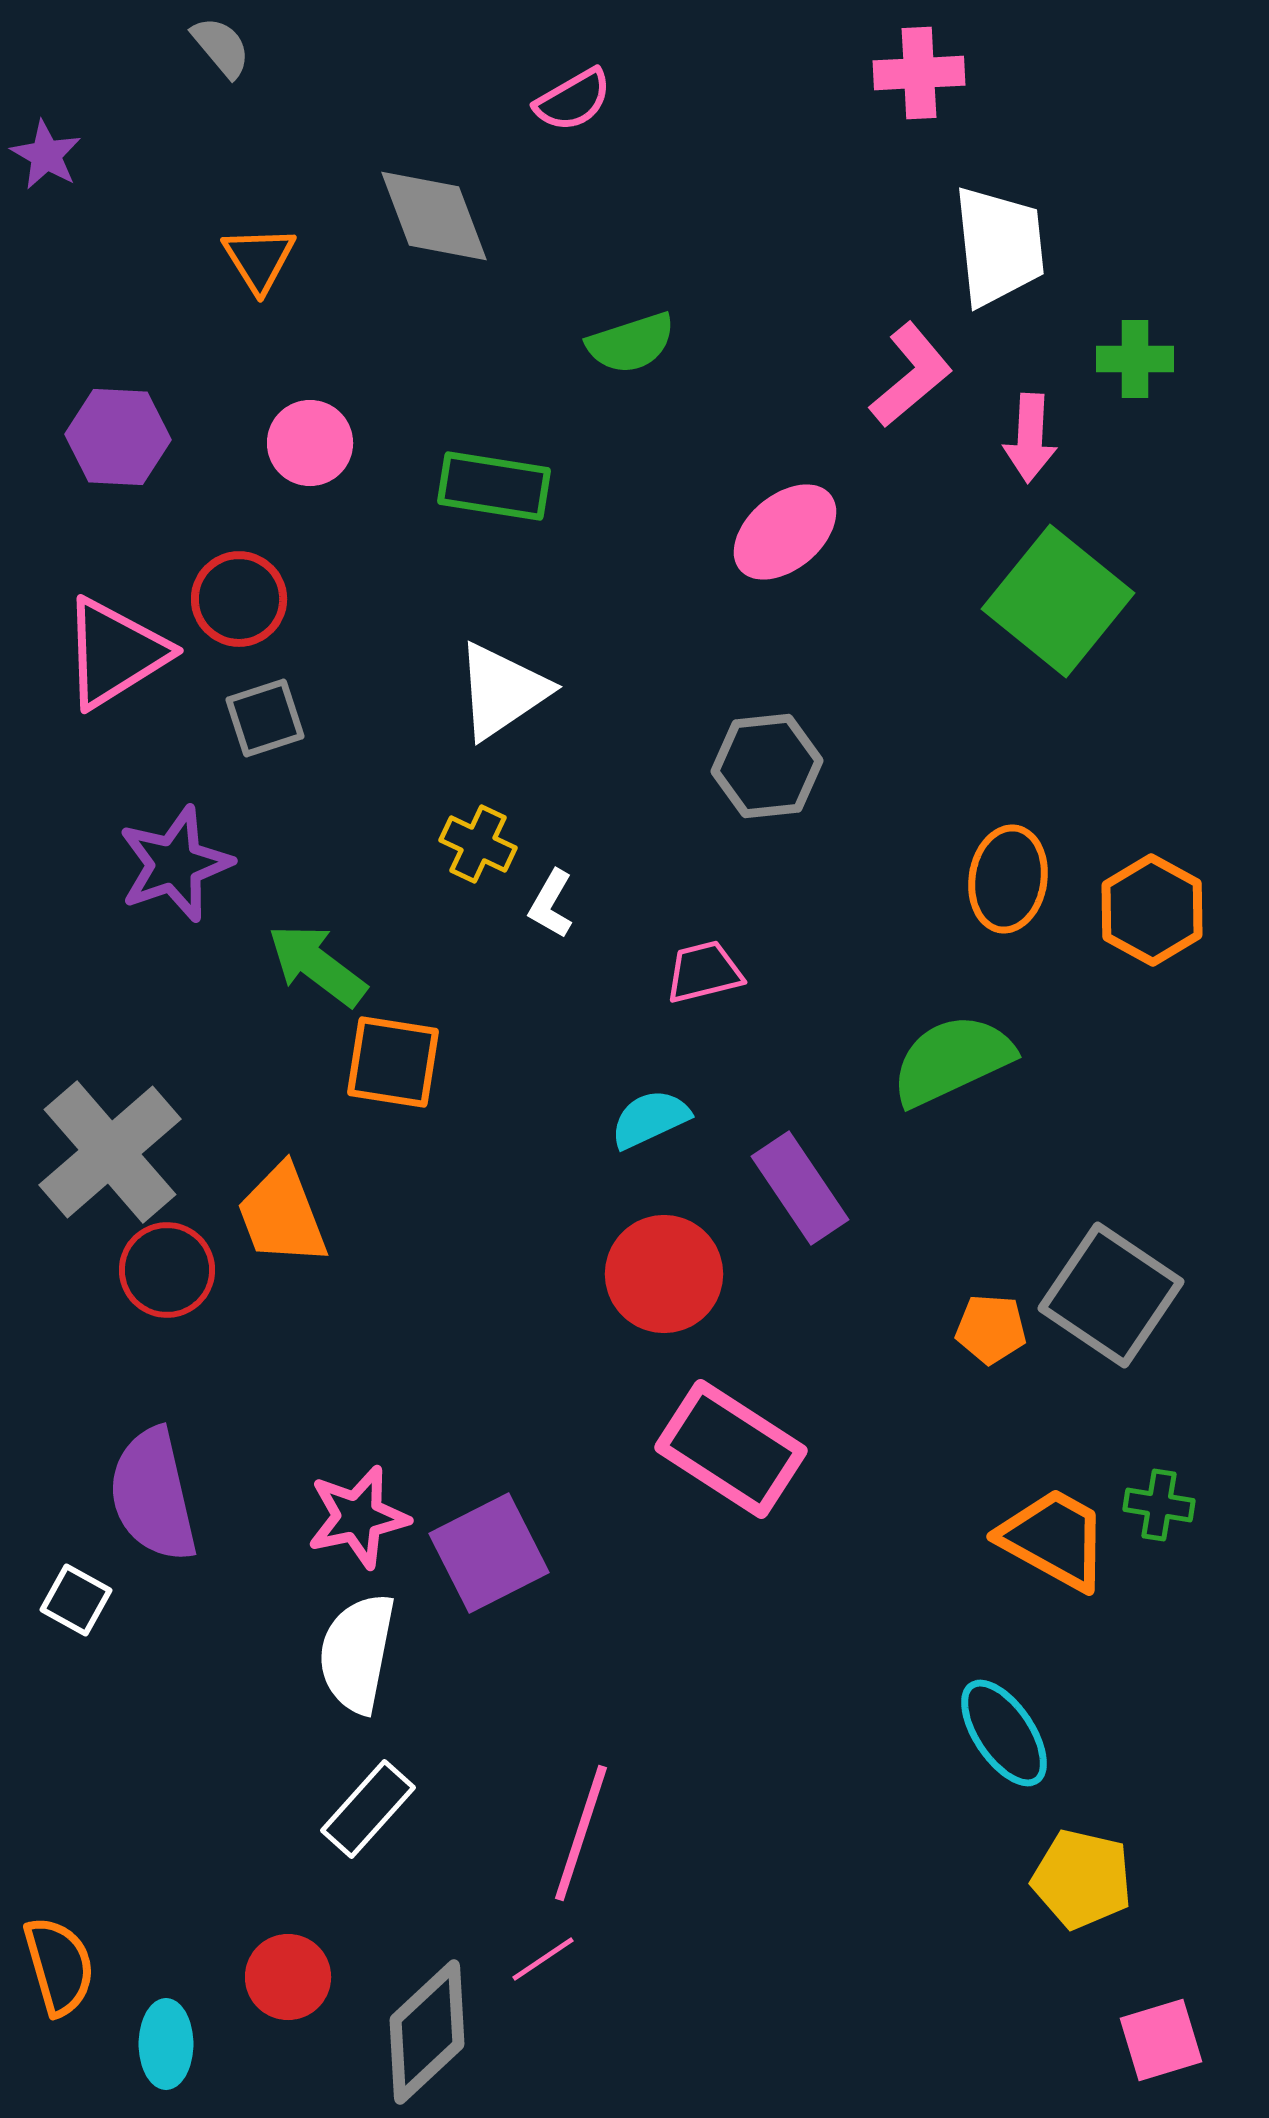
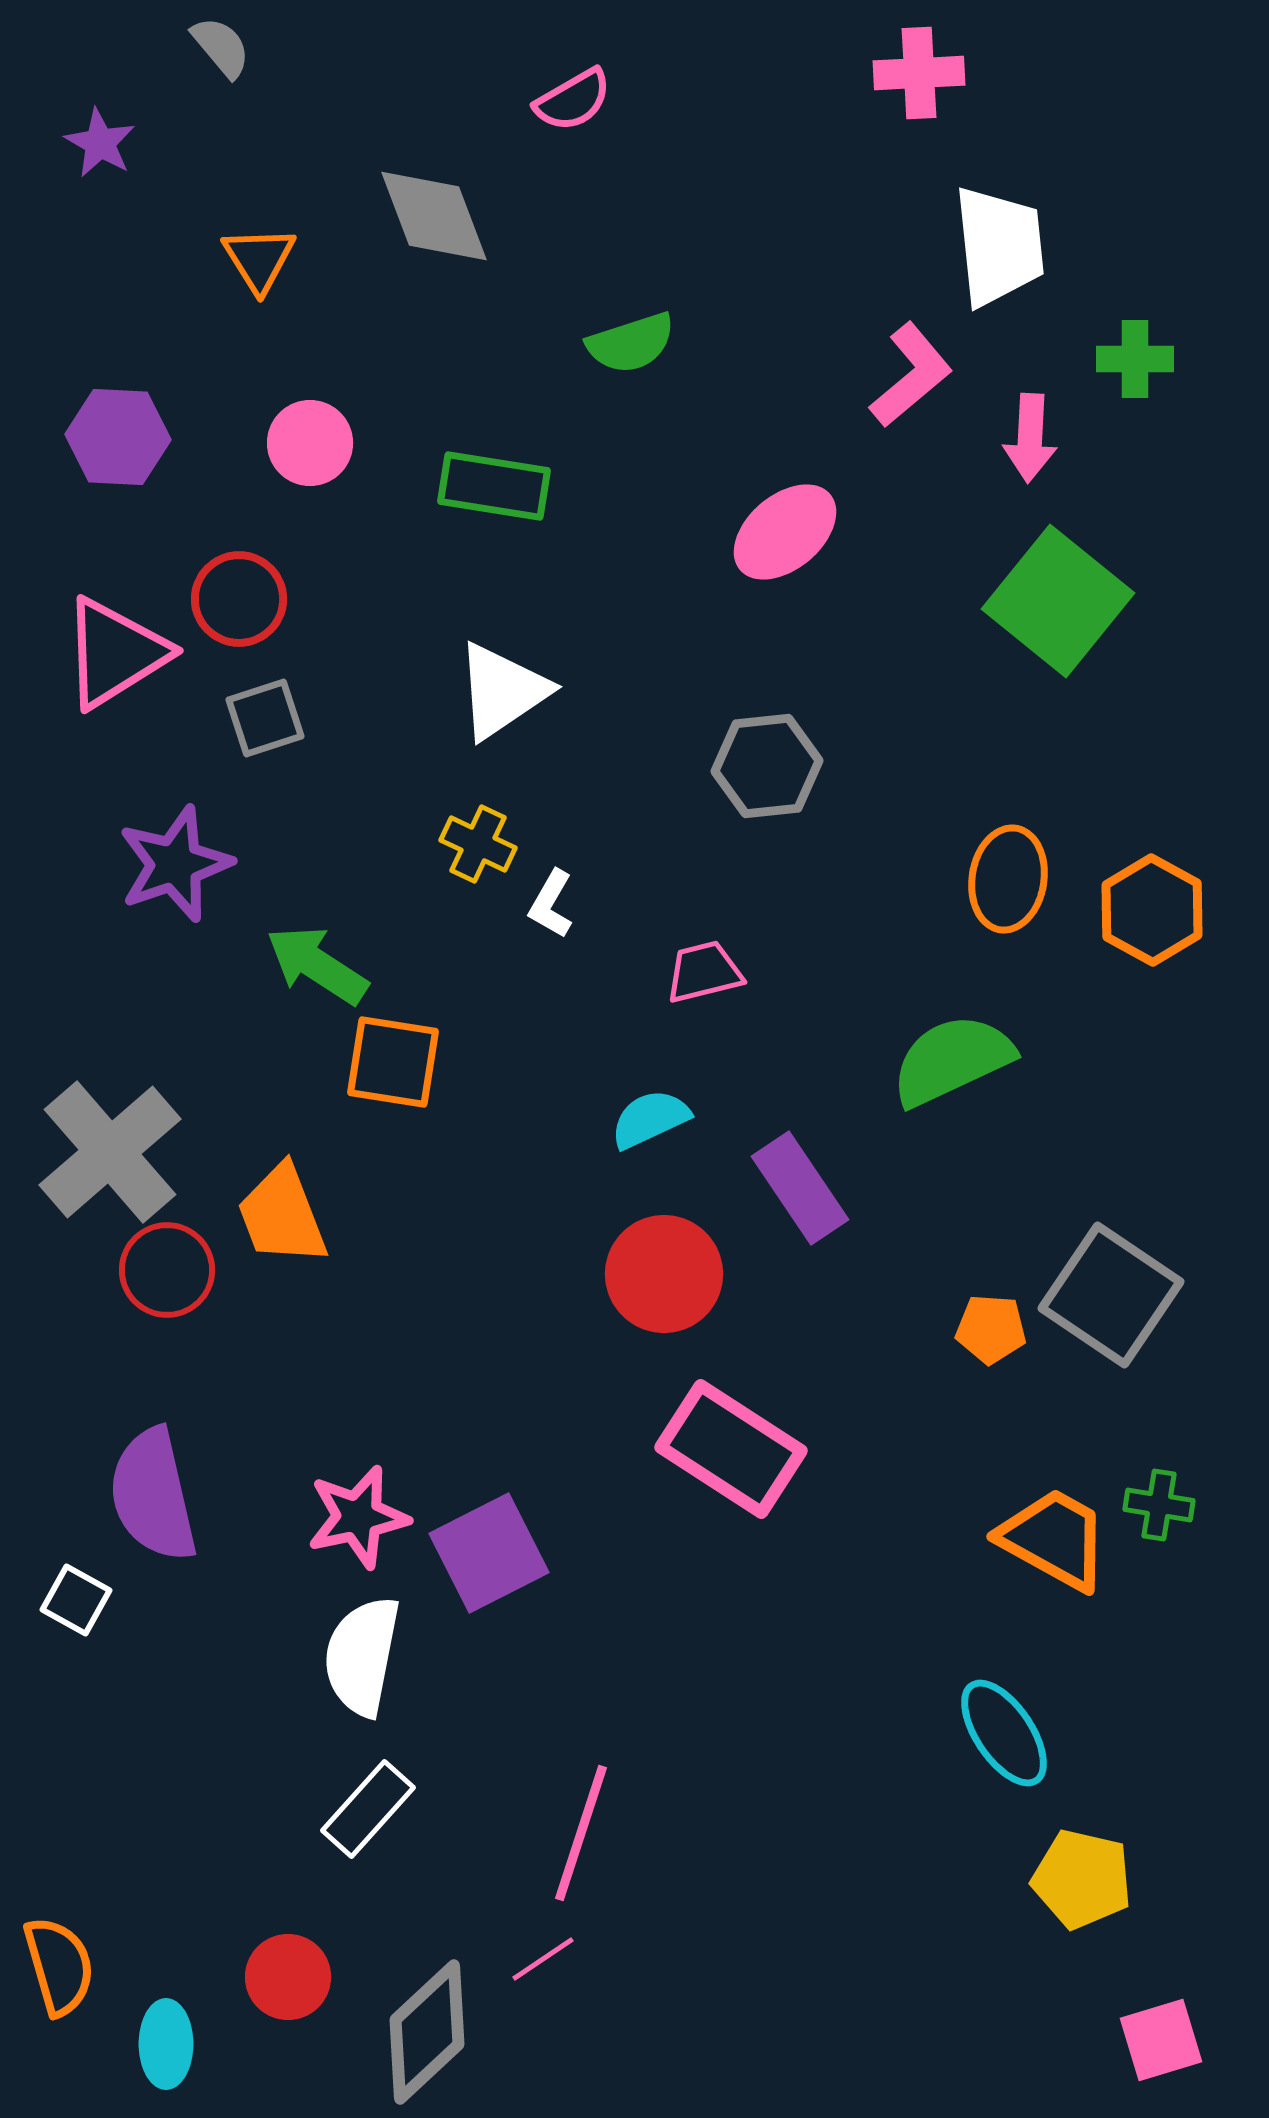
purple star at (46, 155): moved 54 px right, 12 px up
green arrow at (317, 965): rotated 4 degrees counterclockwise
white semicircle at (357, 1653): moved 5 px right, 3 px down
